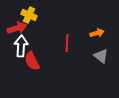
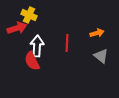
white arrow: moved 16 px right
